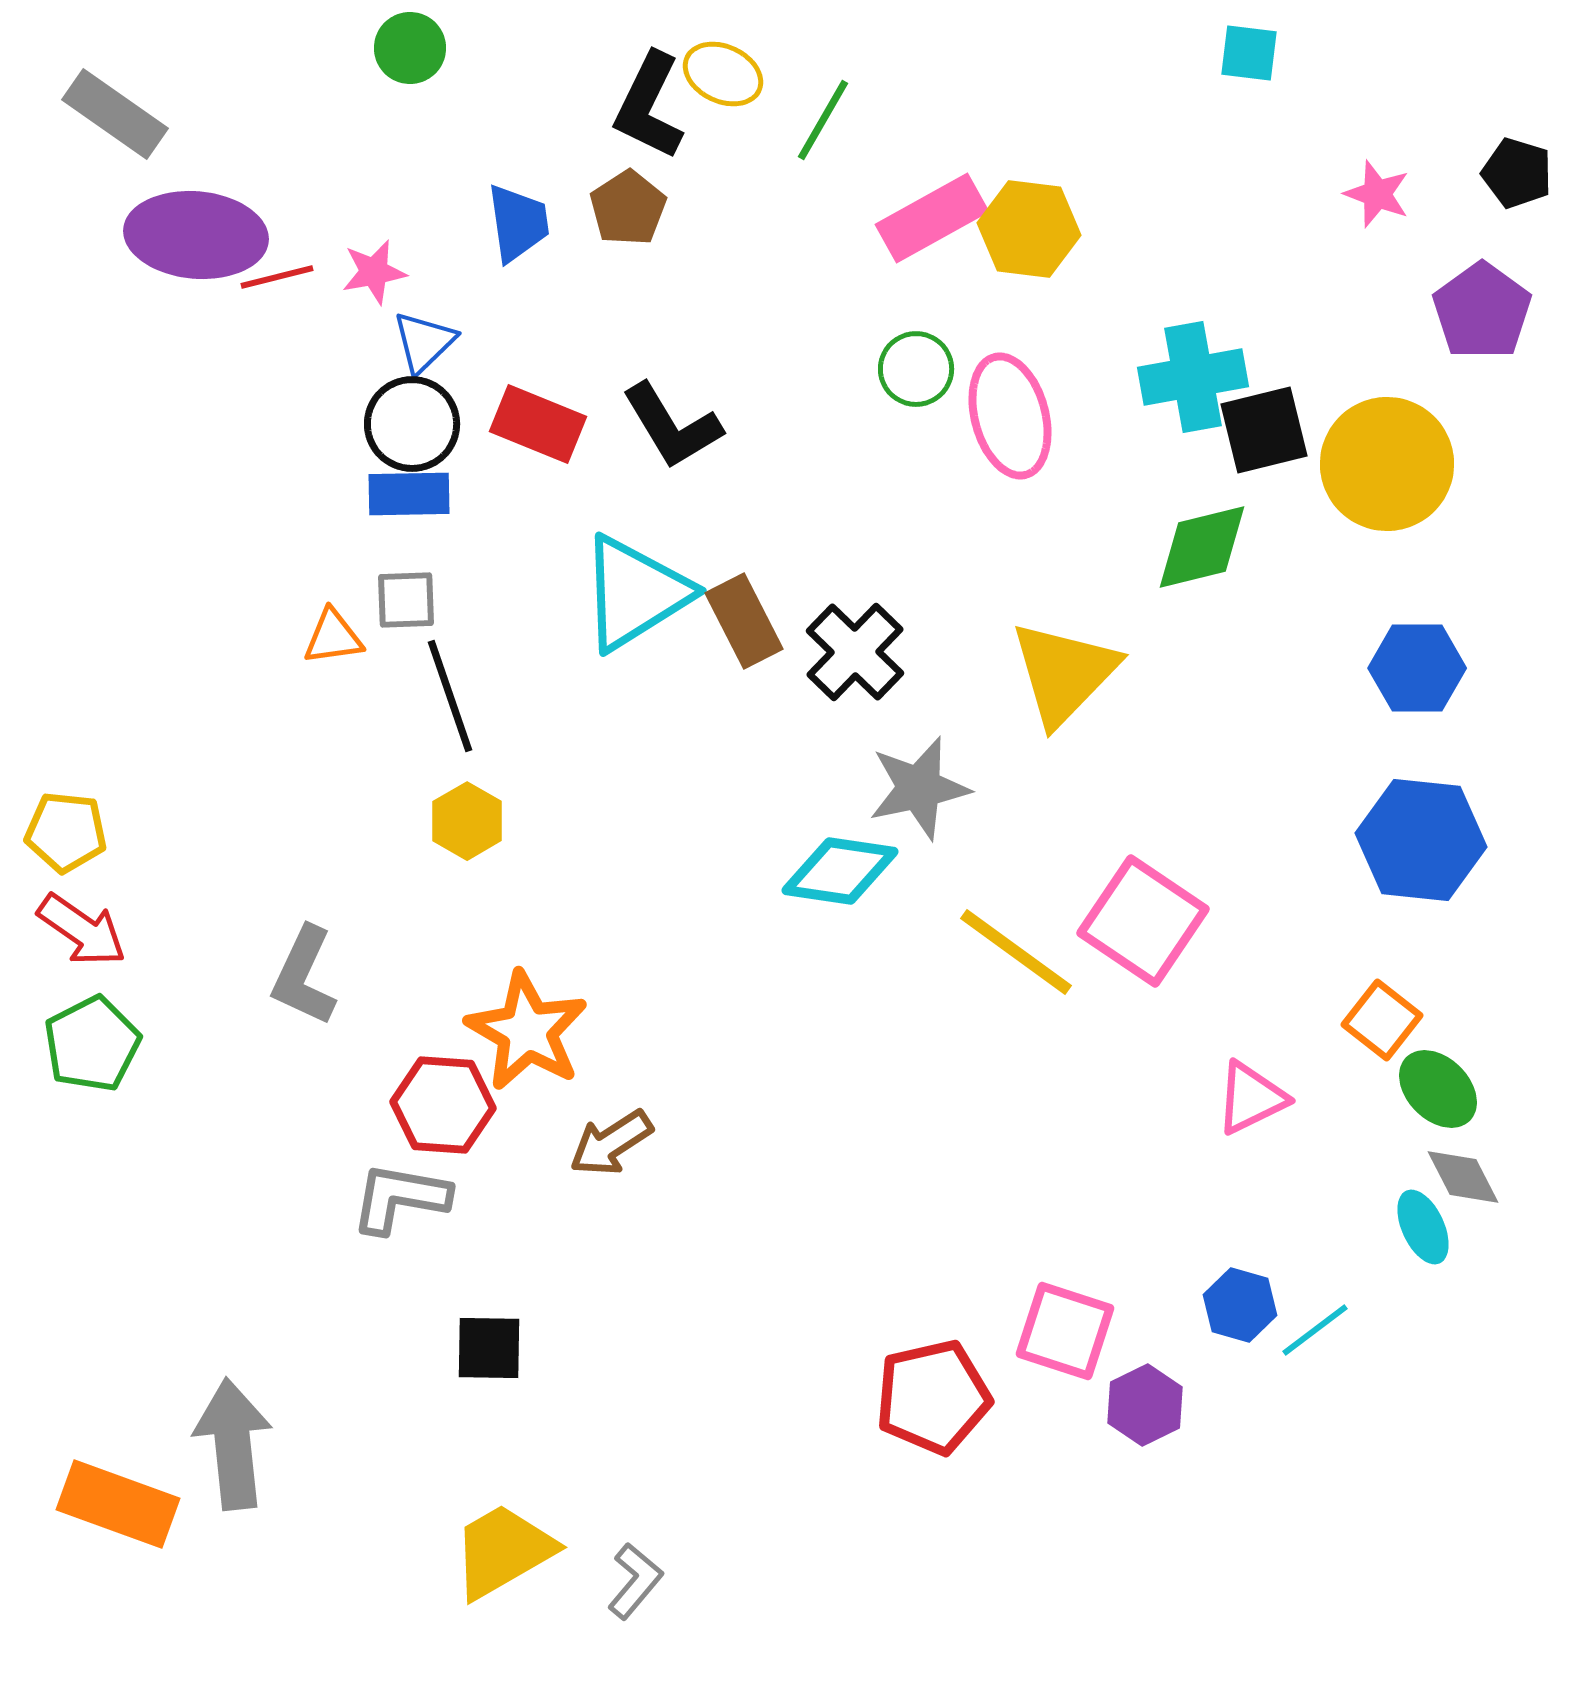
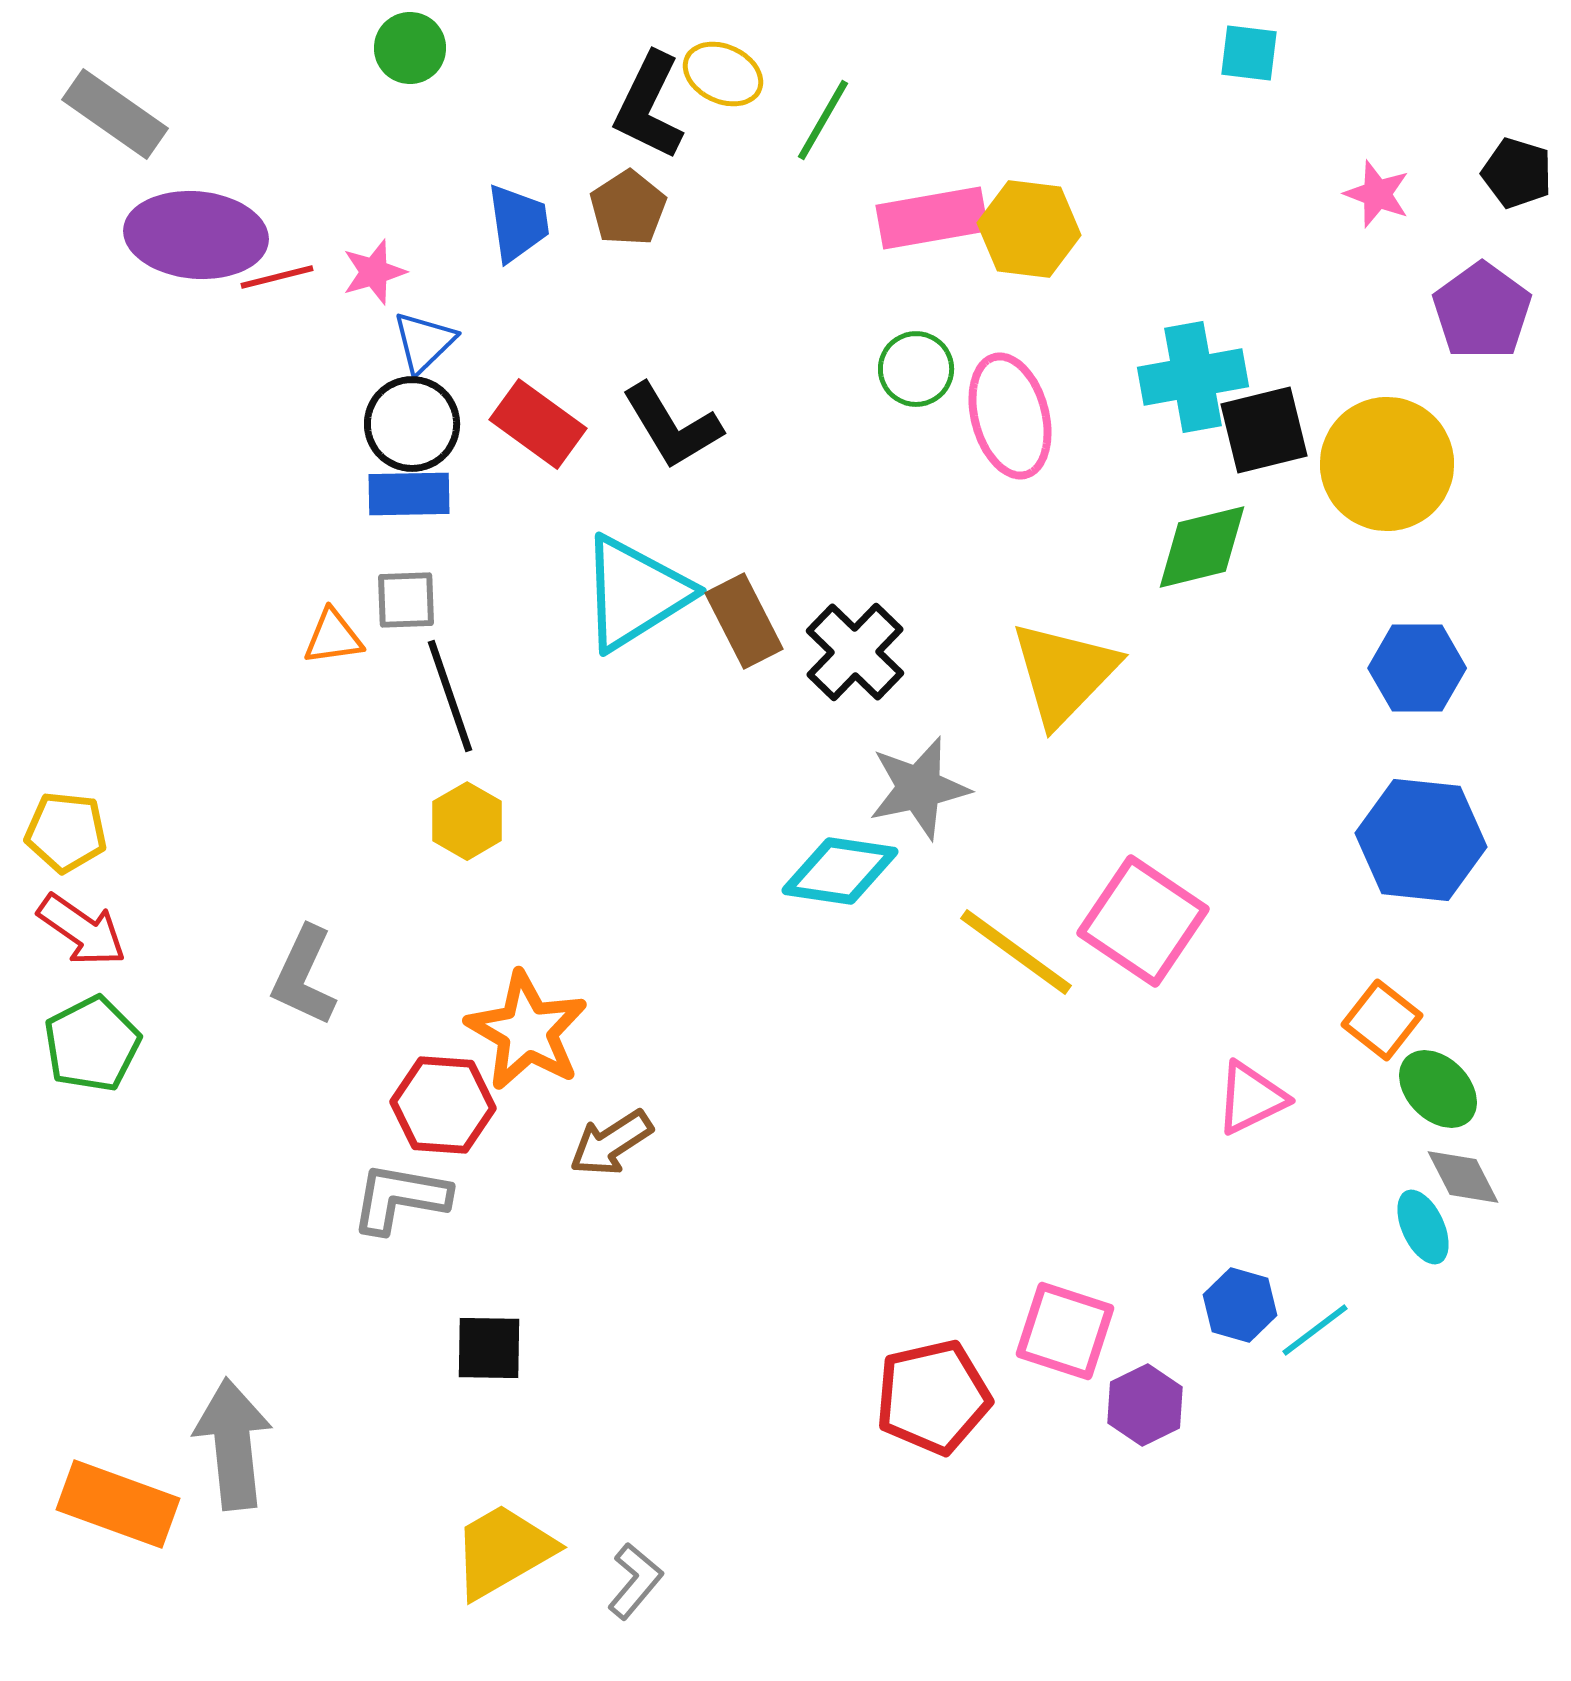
pink rectangle at (932, 218): rotated 19 degrees clockwise
pink star at (374, 272): rotated 6 degrees counterclockwise
red rectangle at (538, 424): rotated 14 degrees clockwise
